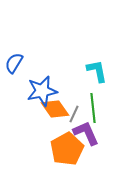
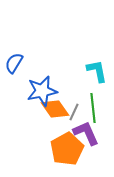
gray line: moved 2 px up
